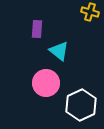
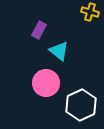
purple rectangle: moved 2 px right, 1 px down; rotated 24 degrees clockwise
